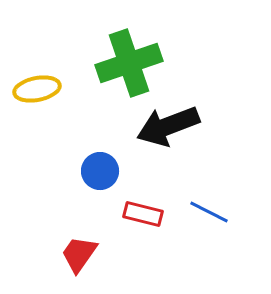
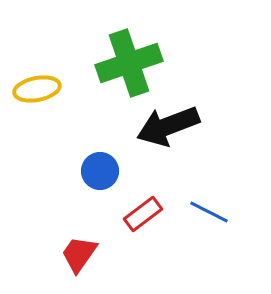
red rectangle: rotated 51 degrees counterclockwise
